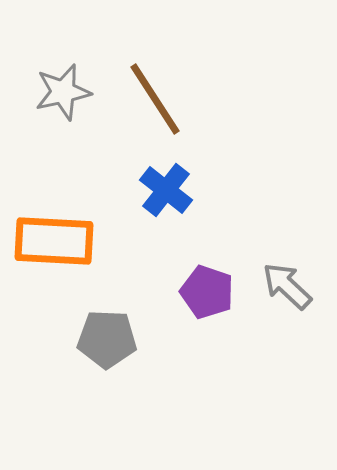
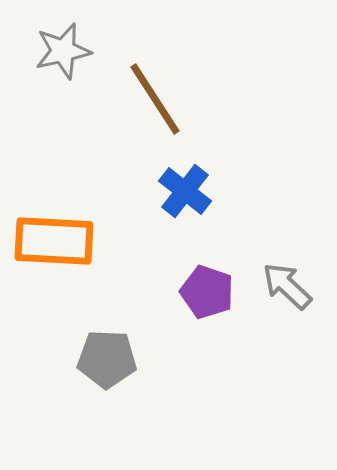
gray star: moved 41 px up
blue cross: moved 19 px right, 1 px down
gray pentagon: moved 20 px down
